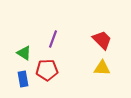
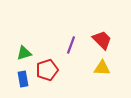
purple line: moved 18 px right, 6 px down
green triangle: rotated 49 degrees counterclockwise
red pentagon: rotated 15 degrees counterclockwise
